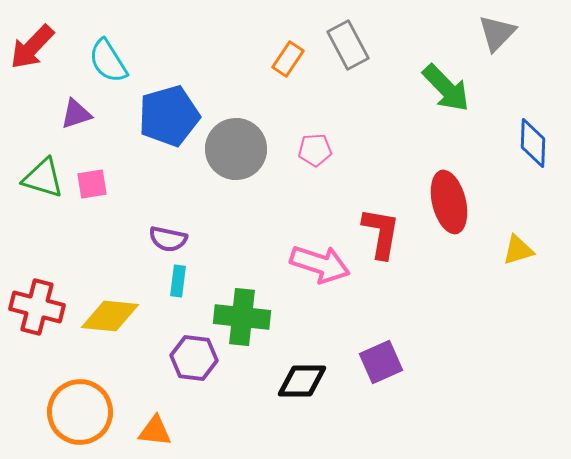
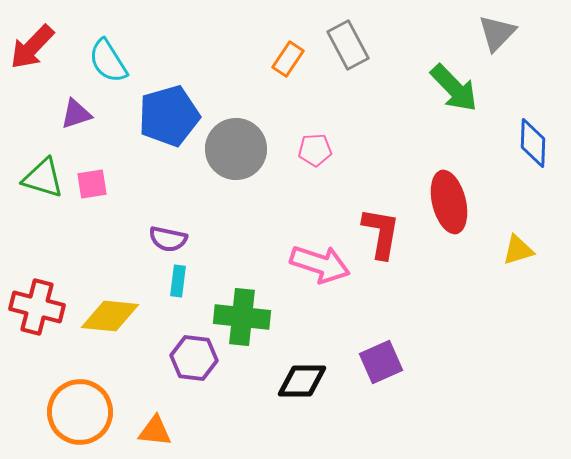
green arrow: moved 8 px right
